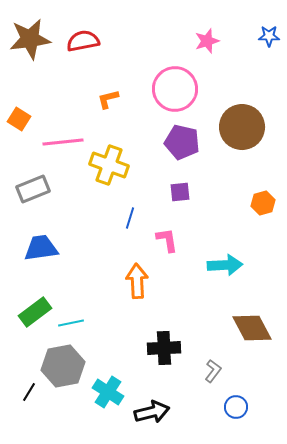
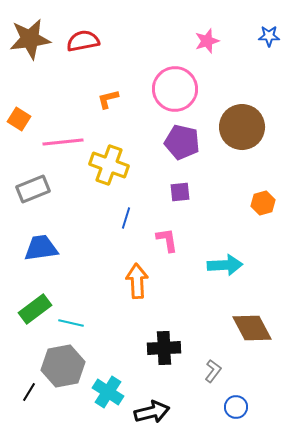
blue line: moved 4 px left
green rectangle: moved 3 px up
cyan line: rotated 25 degrees clockwise
